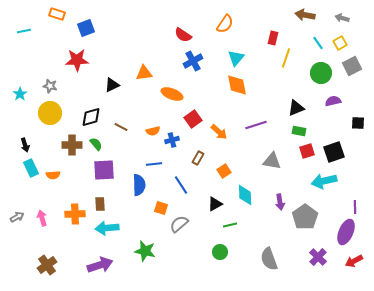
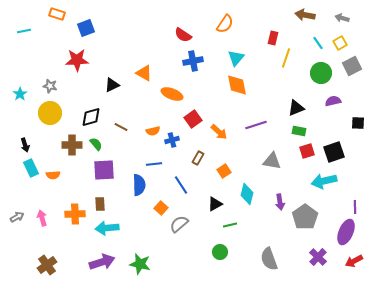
blue cross at (193, 61): rotated 18 degrees clockwise
orange triangle at (144, 73): rotated 36 degrees clockwise
cyan diamond at (245, 195): moved 2 px right, 1 px up; rotated 15 degrees clockwise
orange square at (161, 208): rotated 24 degrees clockwise
green star at (145, 251): moved 5 px left, 13 px down
purple arrow at (100, 265): moved 2 px right, 3 px up
